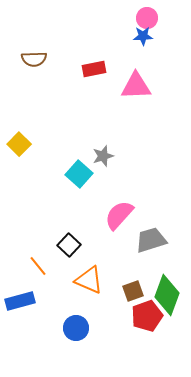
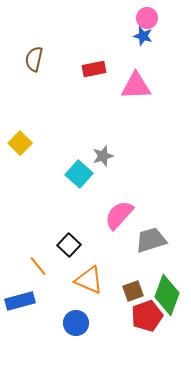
blue star: rotated 18 degrees clockwise
brown semicircle: rotated 105 degrees clockwise
yellow square: moved 1 px right, 1 px up
blue circle: moved 5 px up
